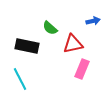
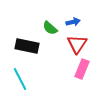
blue arrow: moved 20 px left, 1 px down
red triangle: moved 4 px right; rotated 45 degrees counterclockwise
